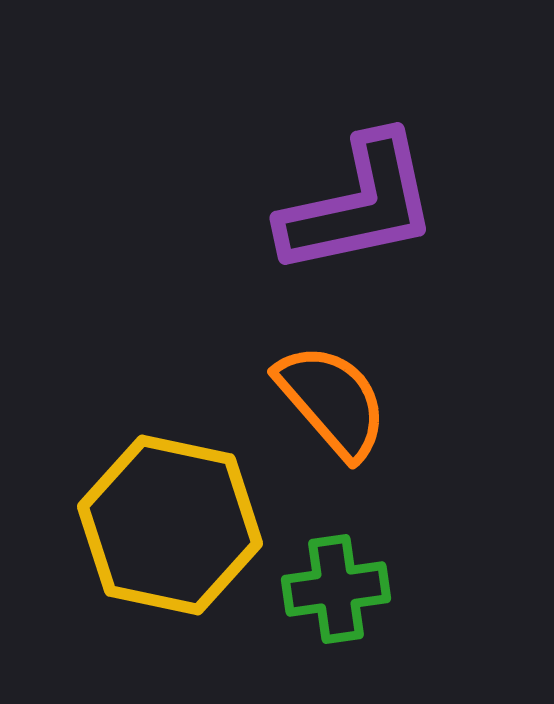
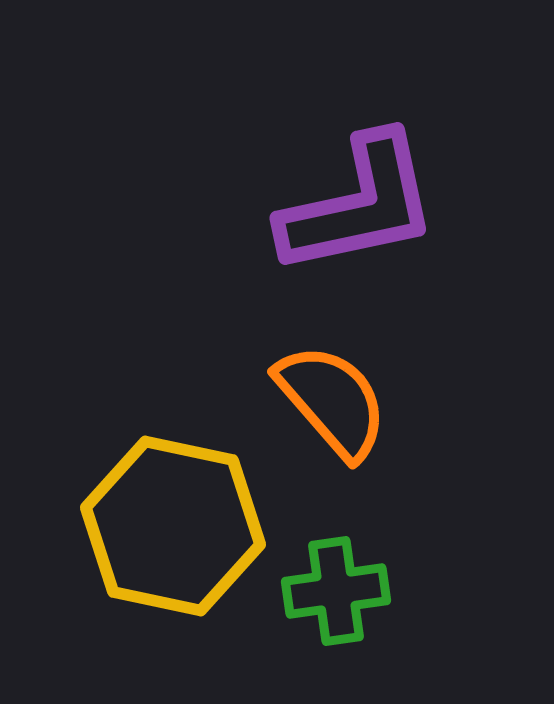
yellow hexagon: moved 3 px right, 1 px down
green cross: moved 2 px down
